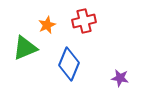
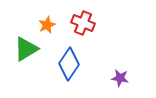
red cross: moved 1 px left, 2 px down; rotated 35 degrees clockwise
green triangle: moved 1 px right, 1 px down; rotated 8 degrees counterclockwise
blue diamond: rotated 12 degrees clockwise
